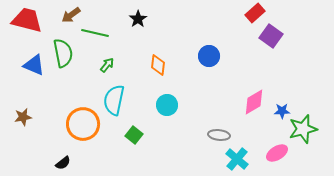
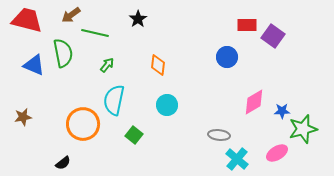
red rectangle: moved 8 px left, 12 px down; rotated 42 degrees clockwise
purple square: moved 2 px right
blue circle: moved 18 px right, 1 px down
